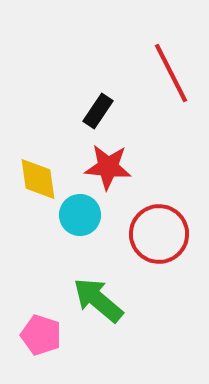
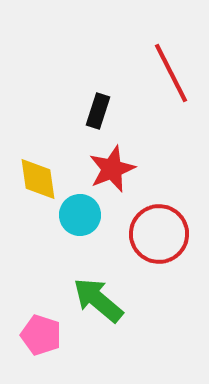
black rectangle: rotated 16 degrees counterclockwise
red star: moved 4 px right, 2 px down; rotated 27 degrees counterclockwise
